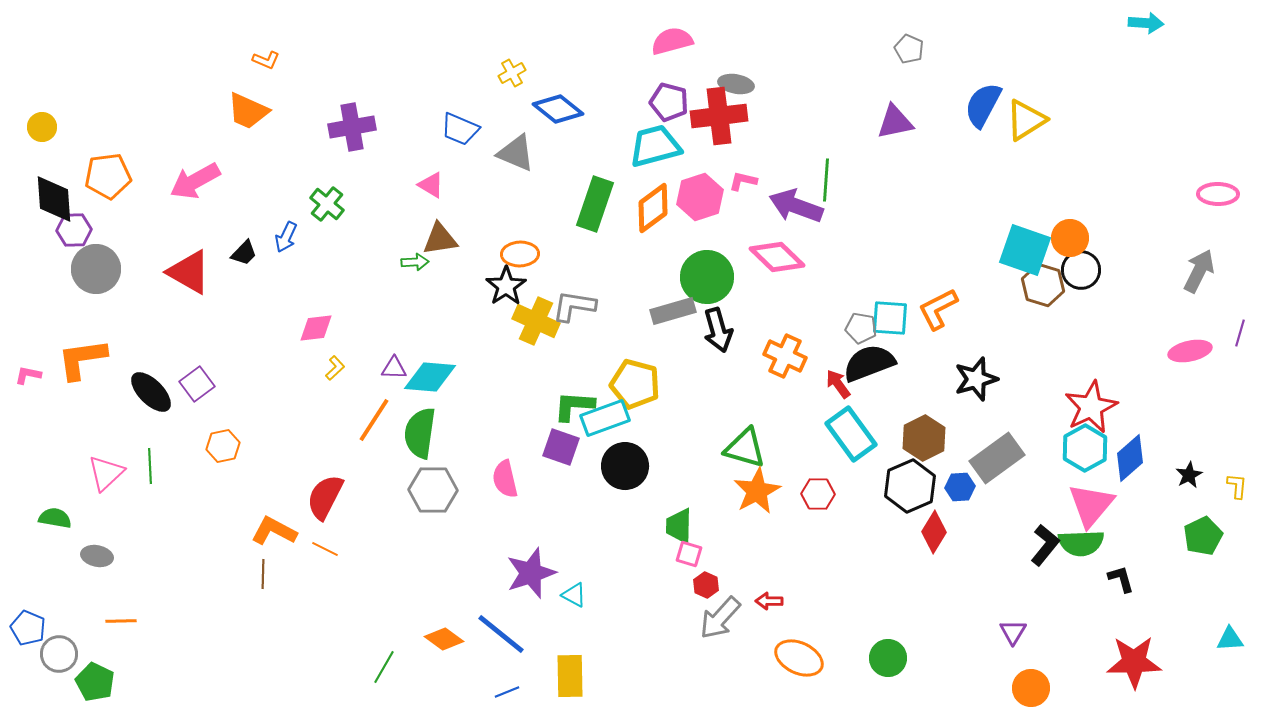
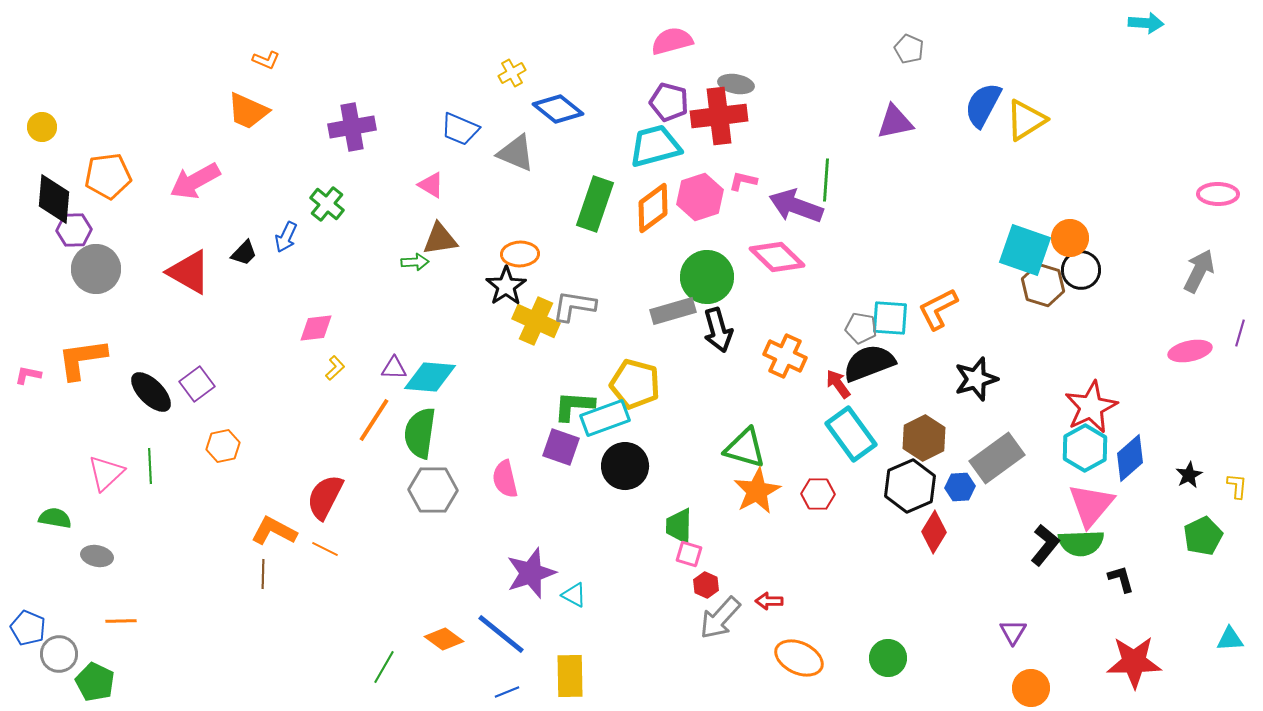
black diamond at (54, 199): rotated 9 degrees clockwise
